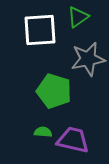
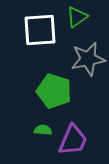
green triangle: moved 1 px left
green semicircle: moved 2 px up
purple trapezoid: rotated 100 degrees clockwise
